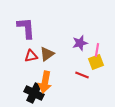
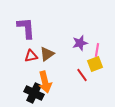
yellow square: moved 1 px left, 2 px down
red line: rotated 32 degrees clockwise
orange arrow: rotated 25 degrees counterclockwise
